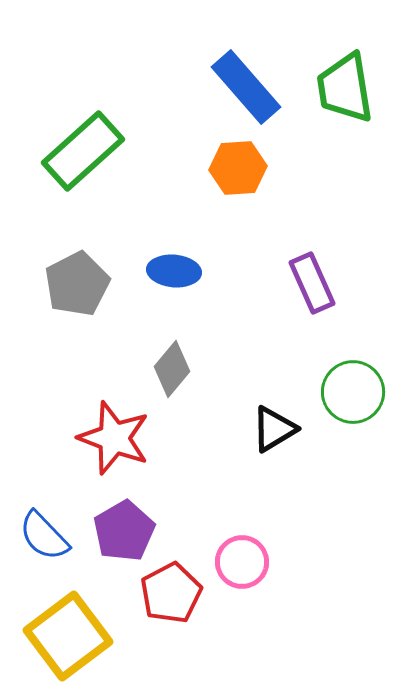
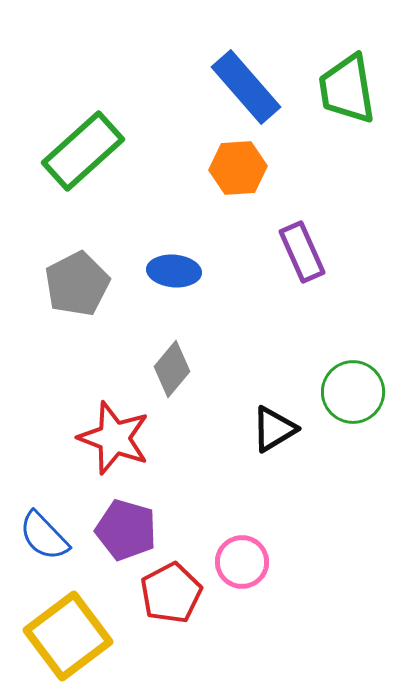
green trapezoid: moved 2 px right, 1 px down
purple rectangle: moved 10 px left, 31 px up
purple pentagon: moved 2 px right, 1 px up; rotated 26 degrees counterclockwise
